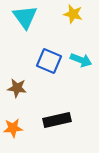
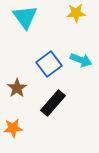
yellow star: moved 3 px right, 1 px up; rotated 18 degrees counterclockwise
blue square: moved 3 px down; rotated 30 degrees clockwise
brown star: rotated 30 degrees clockwise
black rectangle: moved 4 px left, 17 px up; rotated 36 degrees counterclockwise
